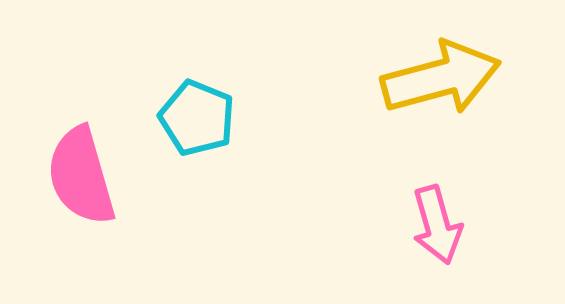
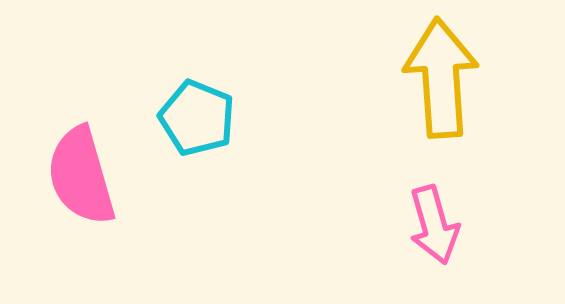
yellow arrow: rotated 79 degrees counterclockwise
pink arrow: moved 3 px left
